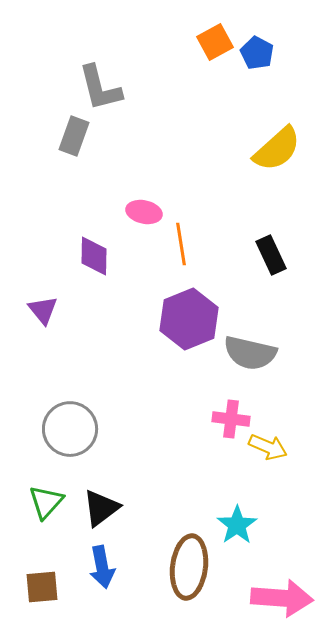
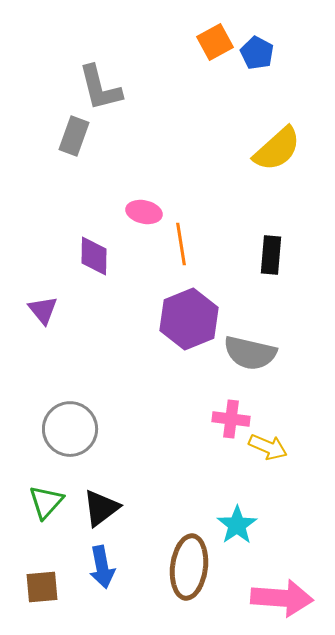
black rectangle: rotated 30 degrees clockwise
